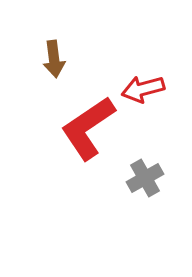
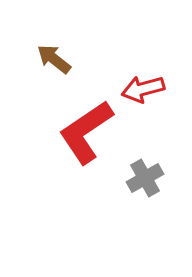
brown arrow: rotated 135 degrees clockwise
red L-shape: moved 2 px left, 4 px down
